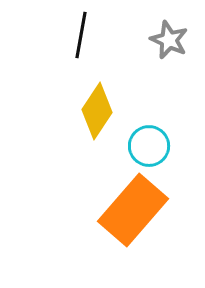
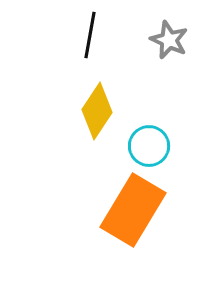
black line: moved 9 px right
orange rectangle: rotated 10 degrees counterclockwise
